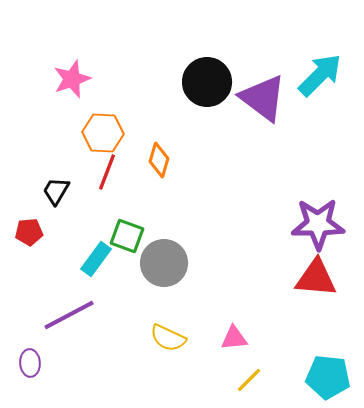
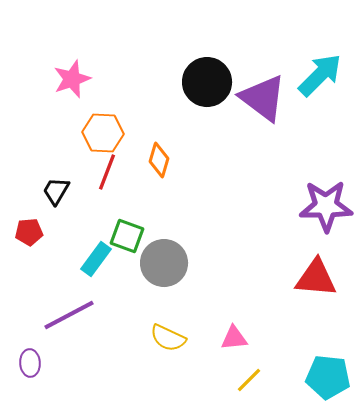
purple star: moved 8 px right, 18 px up
